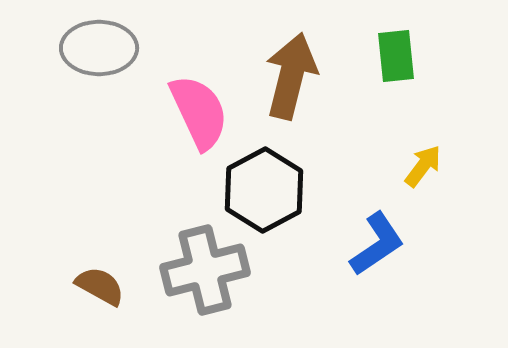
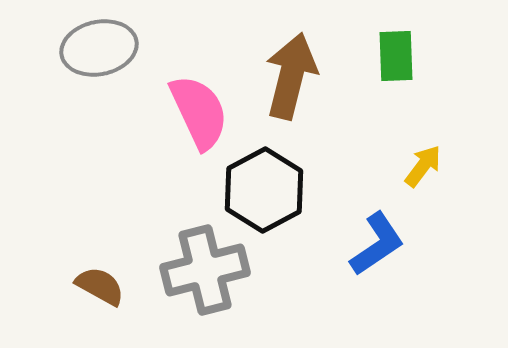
gray ellipse: rotated 12 degrees counterclockwise
green rectangle: rotated 4 degrees clockwise
